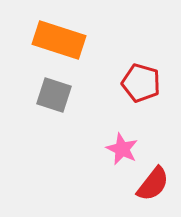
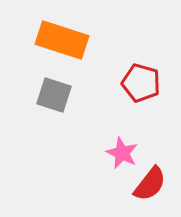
orange rectangle: moved 3 px right
pink star: moved 4 px down
red semicircle: moved 3 px left
